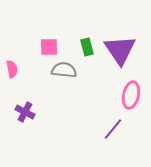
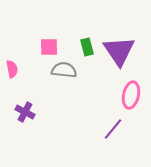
purple triangle: moved 1 px left, 1 px down
